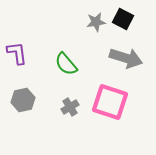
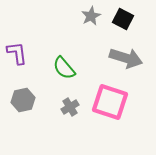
gray star: moved 5 px left, 6 px up; rotated 18 degrees counterclockwise
green semicircle: moved 2 px left, 4 px down
